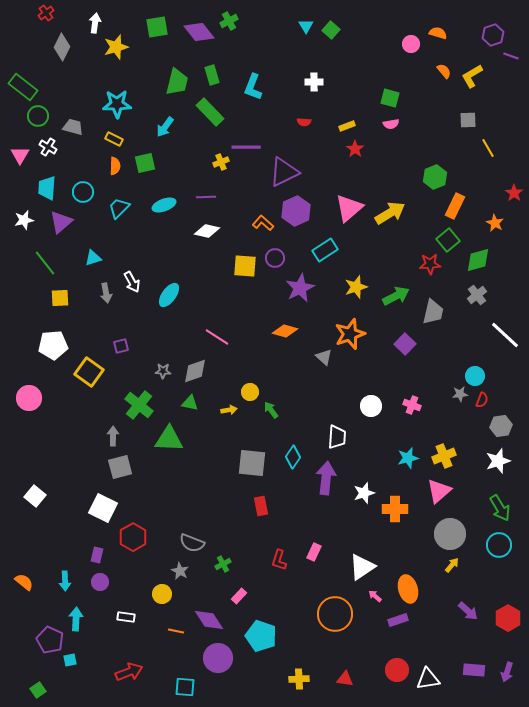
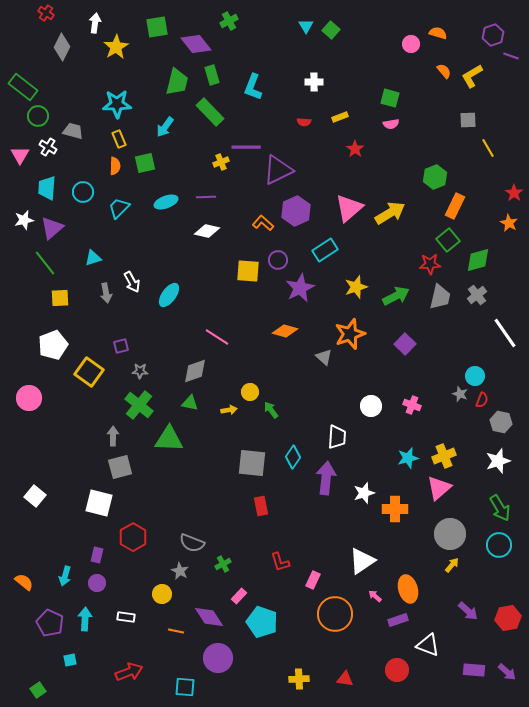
red cross at (46, 13): rotated 21 degrees counterclockwise
purple diamond at (199, 32): moved 3 px left, 12 px down
yellow star at (116, 47): rotated 15 degrees counterclockwise
yellow rectangle at (347, 126): moved 7 px left, 9 px up
gray trapezoid at (73, 127): moved 4 px down
yellow rectangle at (114, 139): moved 5 px right; rotated 42 degrees clockwise
purple triangle at (284, 172): moved 6 px left, 2 px up
cyan ellipse at (164, 205): moved 2 px right, 3 px up
purple triangle at (61, 222): moved 9 px left, 6 px down
orange star at (495, 223): moved 14 px right
purple circle at (275, 258): moved 3 px right, 2 px down
yellow square at (245, 266): moved 3 px right, 5 px down
gray trapezoid at (433, 312): moved 7 px right, 15 px up
white line at (505, 335): moved 2 px up; rotated 12 degrees clockwise
white pentagon at (53, 345): rotated 16 degrees counterclockwise
gray star at (163, 371): moved 23 px left
gray star at (460, 394): rotated 28 degrees clockwise
gray hexagon at (501, 426): moved 4 px up; rotated 20 degrees clockwise
pink triangle at (439, 491): moved 3 px up
white square at (103, 508): moved 4 px left, 5 px up; rotated 12 degrees counterclockwise
pink rectangle at (314, 552): moved 1 px left, 28 px down
red L-shape at (279, 560): moved 1 px right, 2 px down; rotated 35 degrees counterclockwise
white triangle at (362, 567): moved 6 px up
cyan arrow at (65, 581): moved 5 px up; rotated 18 degrees clockwise
purple circle at (100, 582): moved 3 px left, 1 px down
red hexagon at (508, 618): rotated 20 degrees clockwise
cyan arrow at (76, 619): moved 9 px right
purple diamond at (209, 620): moved 3 px up
cyan pentagon at (261, 636): moved 1 px right, 14 px up
purple pentagon at (50, 640): moved 17 px up
purple arrow at (507, 672): rotated 66 degrees counterclockwise
white triangle at (428, 679): moved 34 px up; rotated 30 degrees clockwise
